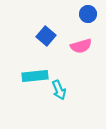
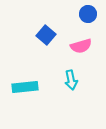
blue square: moved 1 px up
cyan rectangle: moved 10 px left, 11 px down
cyan arrow: moved 12 px right, 10 px up; rotated 12 degrees clockwise
